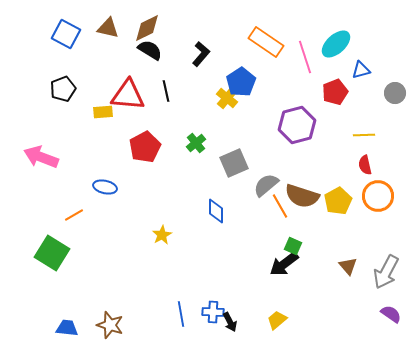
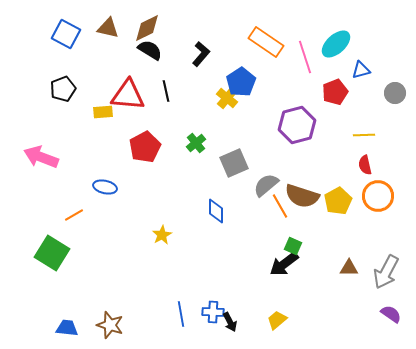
brown triangle at (348, 266): moved 1 px right, 2 px down; rotated 48 degrees counterclockwise
